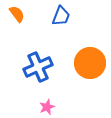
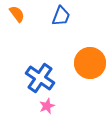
blue cross: moved 2 px right, 11 px down; rotated 32 degrees counterclockwise
pink star: moved 1 px up
